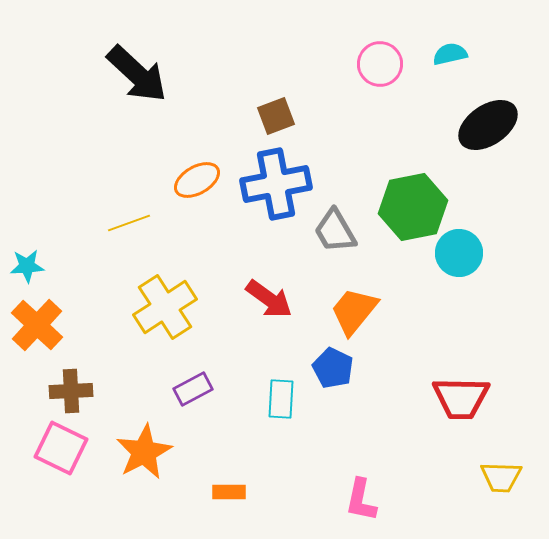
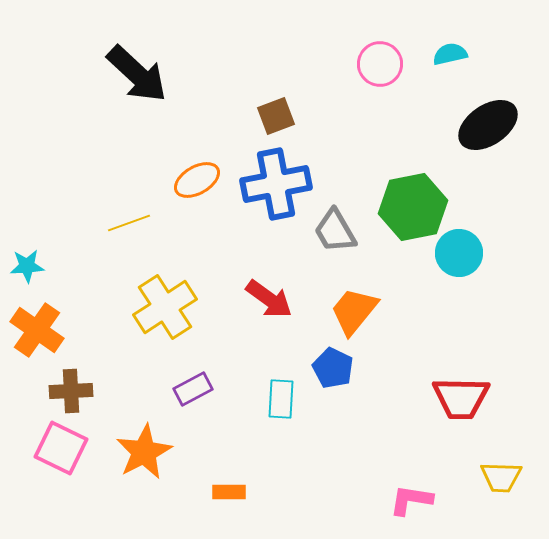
orange cross: moved 5 px down; rotated 8 degrees counterclockwise
pink L-shape: moved 50 px right; rotated 87 degrees clockwise
